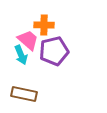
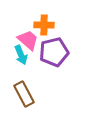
purple pentagon: moved 1 px down
brown rectangle: rotated 50 degrees clockwise
